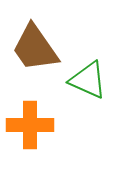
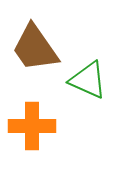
orange cross: moved 2 px right, 1 px down
